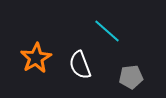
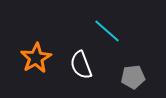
white semicircle: moved 1 px right
gray pentagon: moved 2 px right
